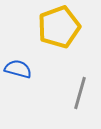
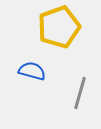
blue semicircle: moved 14 px right, 2 px down
